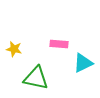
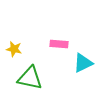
green triangle: moved 6 px left
